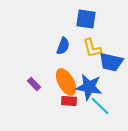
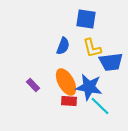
blue trapezoid: rotated 20 degrees counterclockwise
purple rectangle: moved 1 px left, 1 px down
